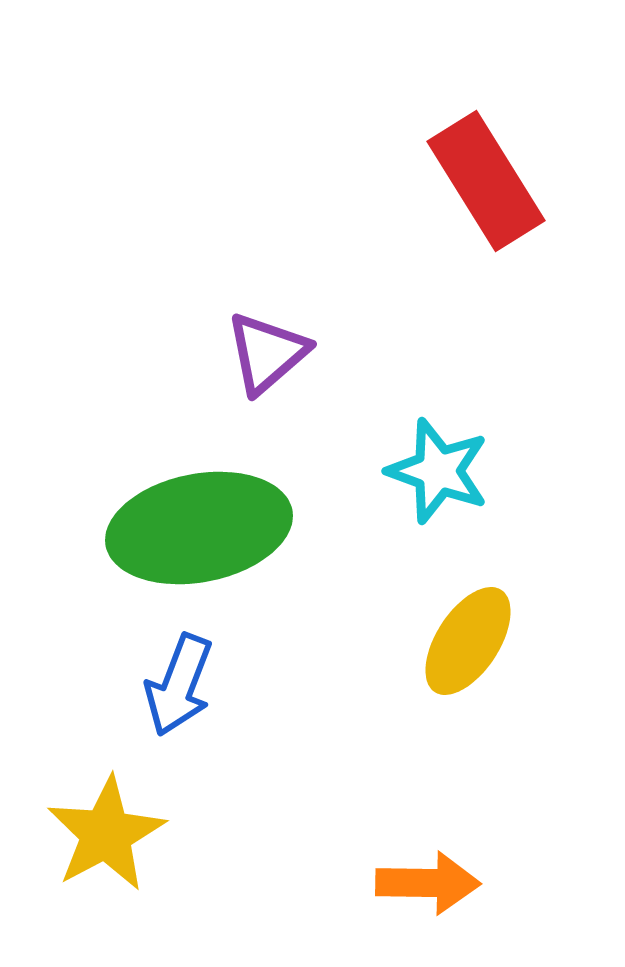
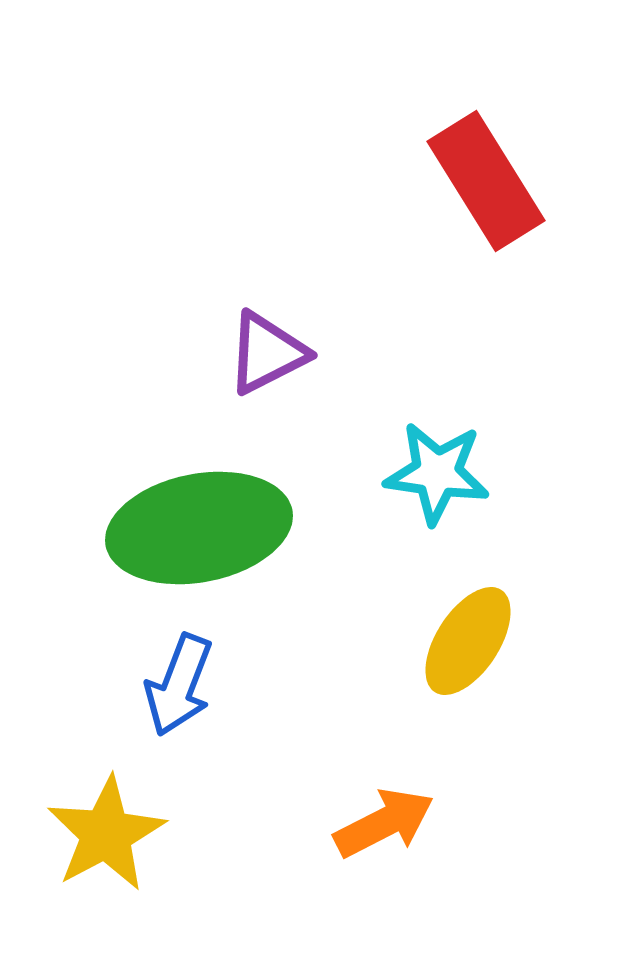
purple triangle: rotated 14 degrees clockwise
cyan star: moved 1 px left, 2 px down; rotated 12 degrees counterclockwise
orange arrow: moved 44 px left, 60 px up; rotated 28 degrees counterclockwise
